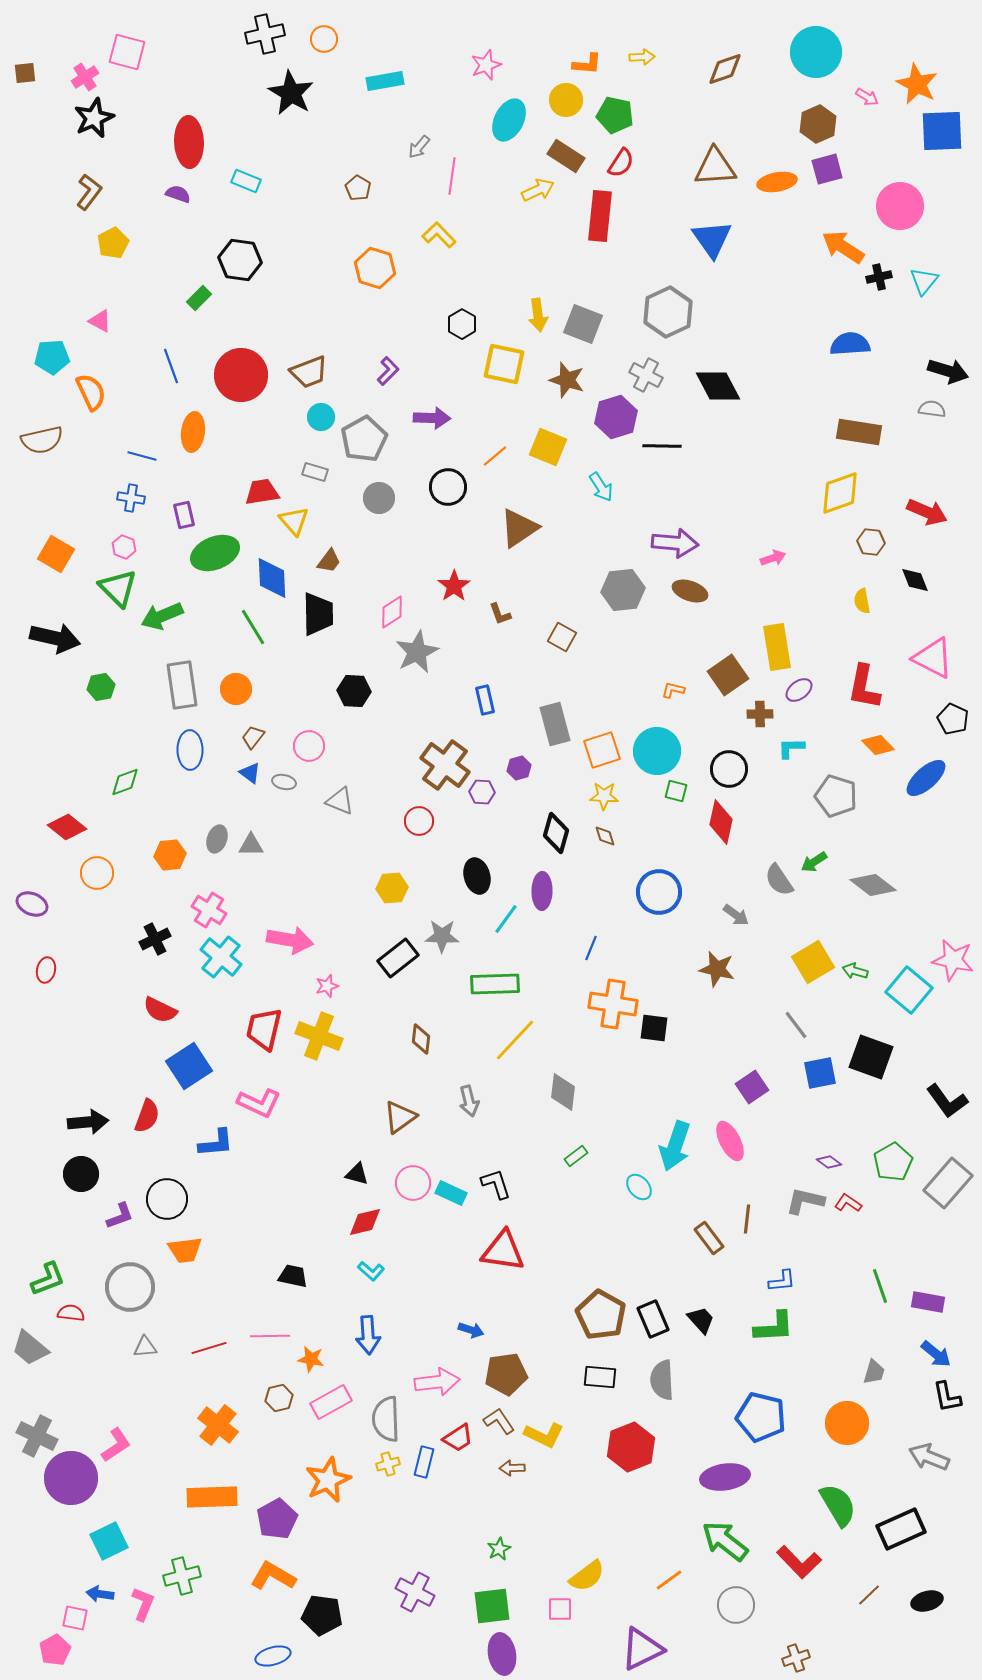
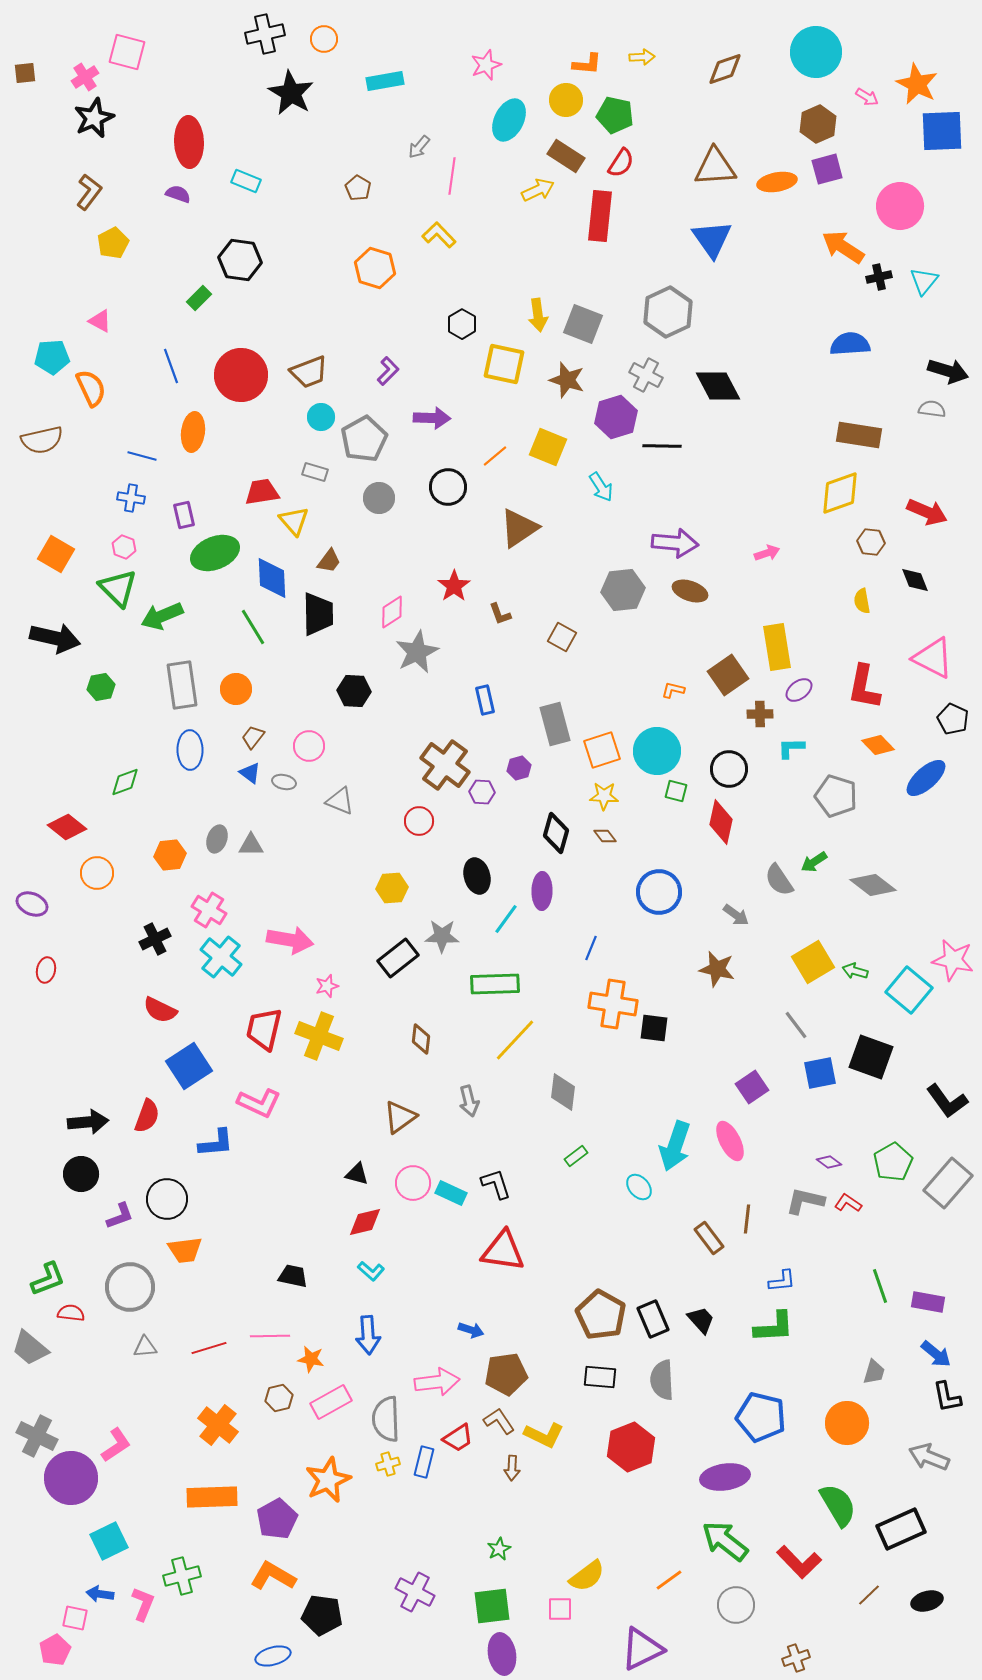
orange semicircle at (91, 392): moved 4 px up
brown rectangle at (859, 432): moved 3 px down
pink arrow at (773, 558): moved 6 px left, 5 px up
brown diamond at (605, 836): rotated 20 degrees counterclockwise
brown arrow at (512, 1468): rotated 85 degrees counterclockwise
